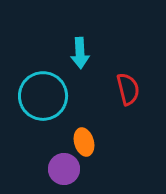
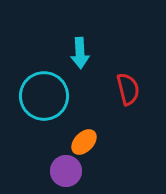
cyan circle: moved 1 px right
orange ellipse: rotated 60 degrees clockwise
purple circle: moved 2 px right, 2 px down
